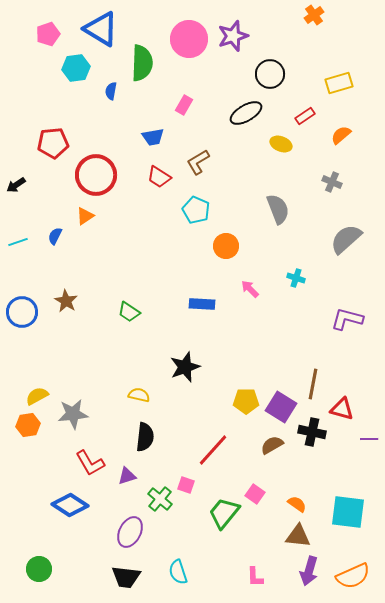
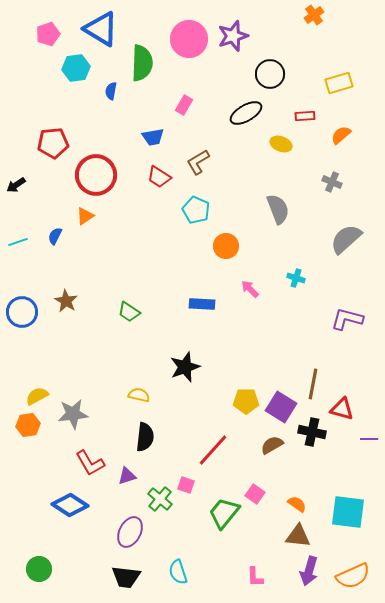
red rectangle at (305, 116): rotated 30 degrees clockwise
